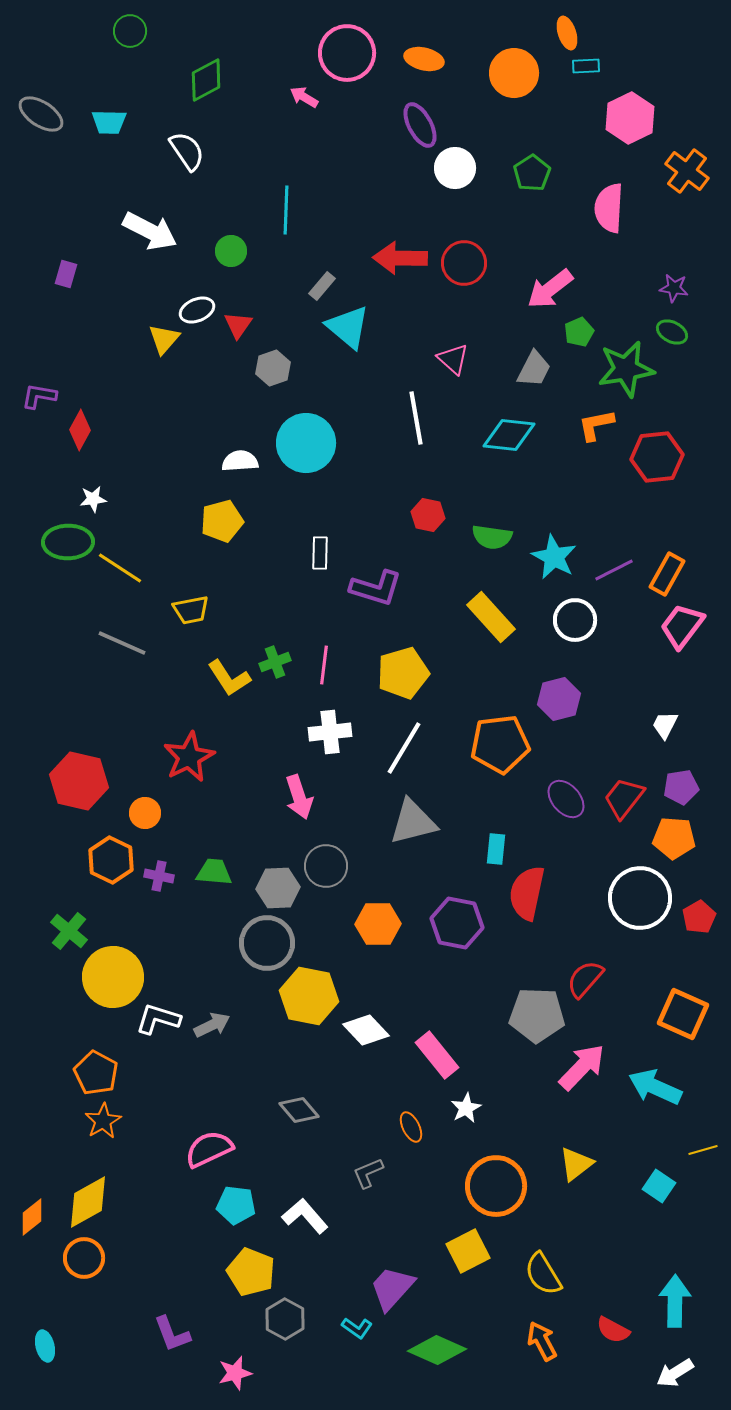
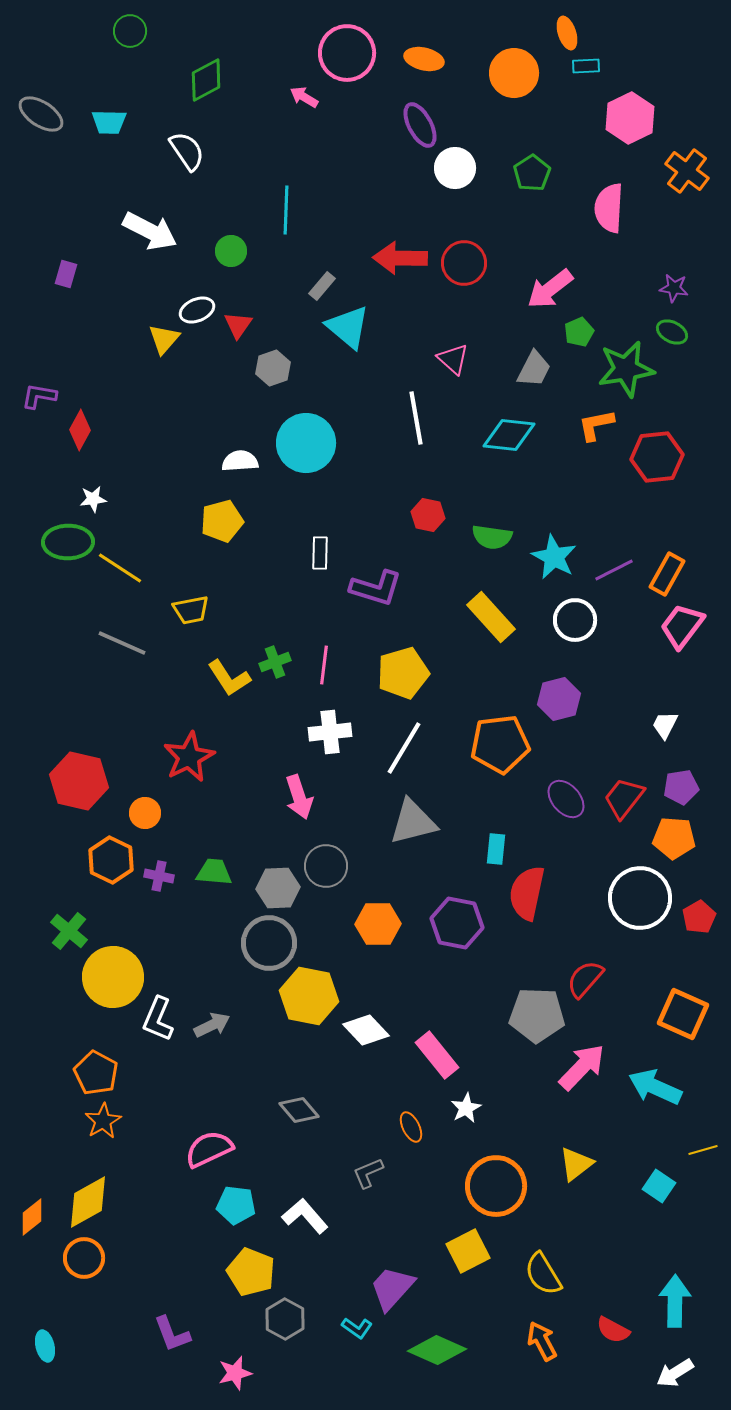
gray circle at (267, 943): moved 2 px right
white L-shape at (158, 1019): rotated 84 degrees counterclockwise
